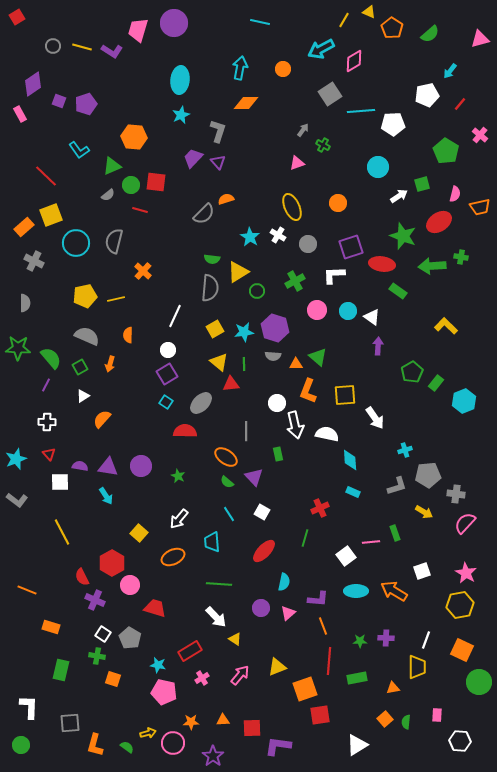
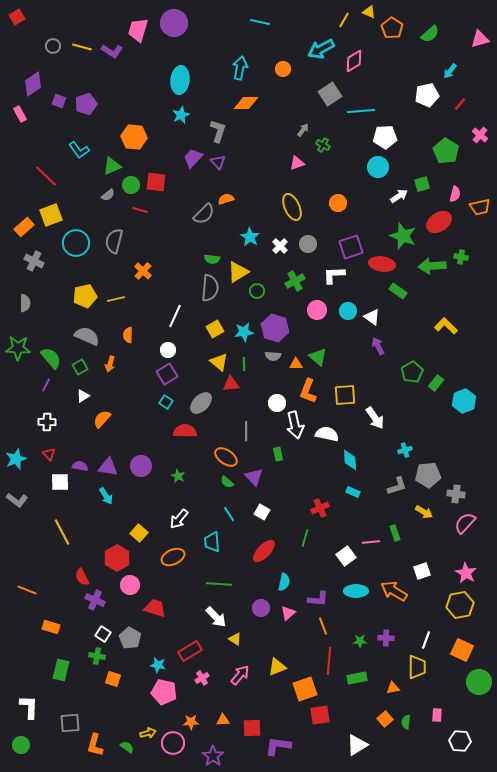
white pentagon at (393, 124): moved 8 px left, 13 px down
white cross at (278, 235): moved 2 px right, 11 px down; rotated 14 degrees clockwise
purple arrow at (378, 346): rotated 30 degrees counterclockwise
red hexagon at (112, 563): moved 5 px right, 5 px up
